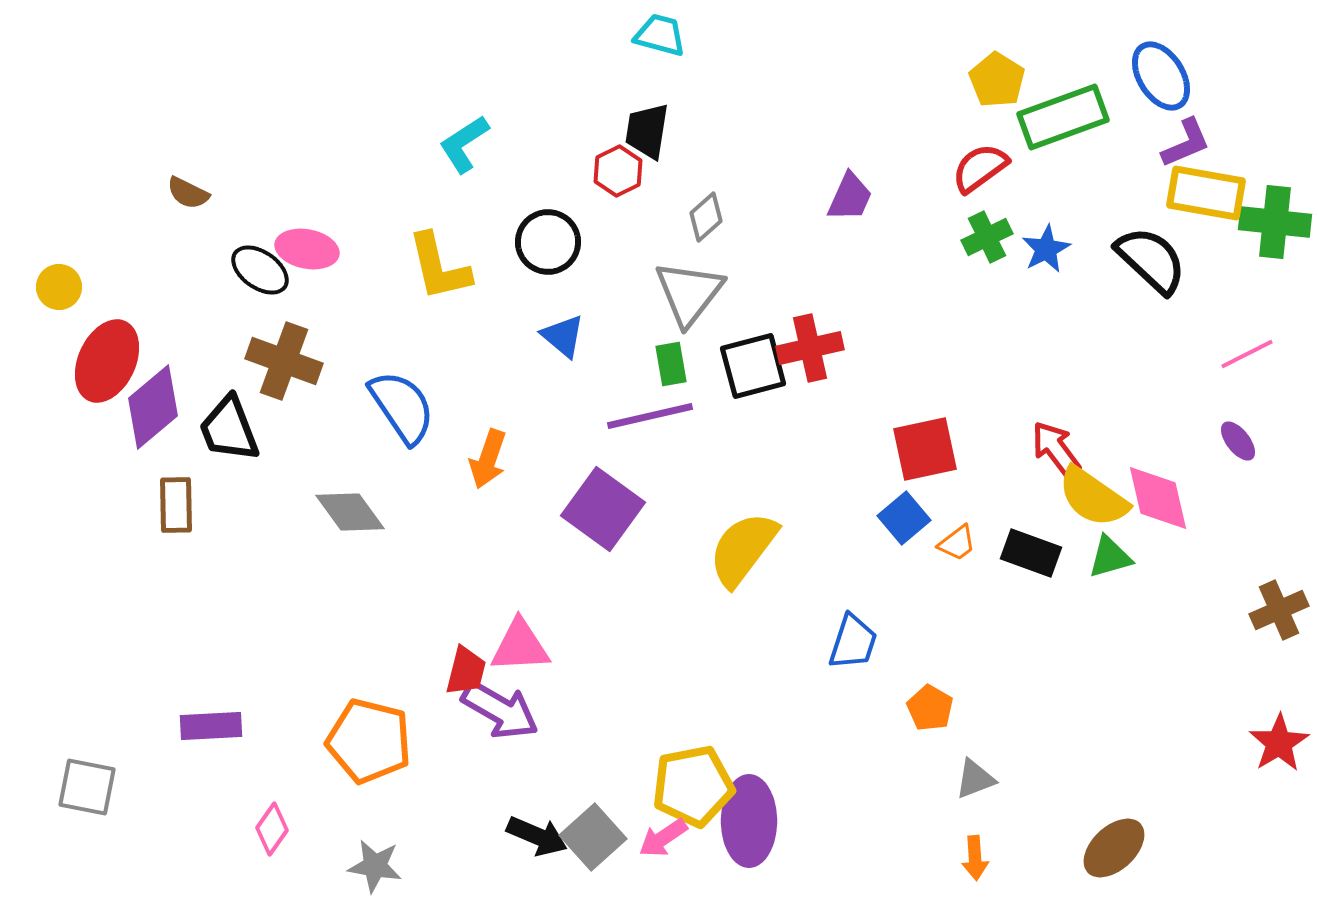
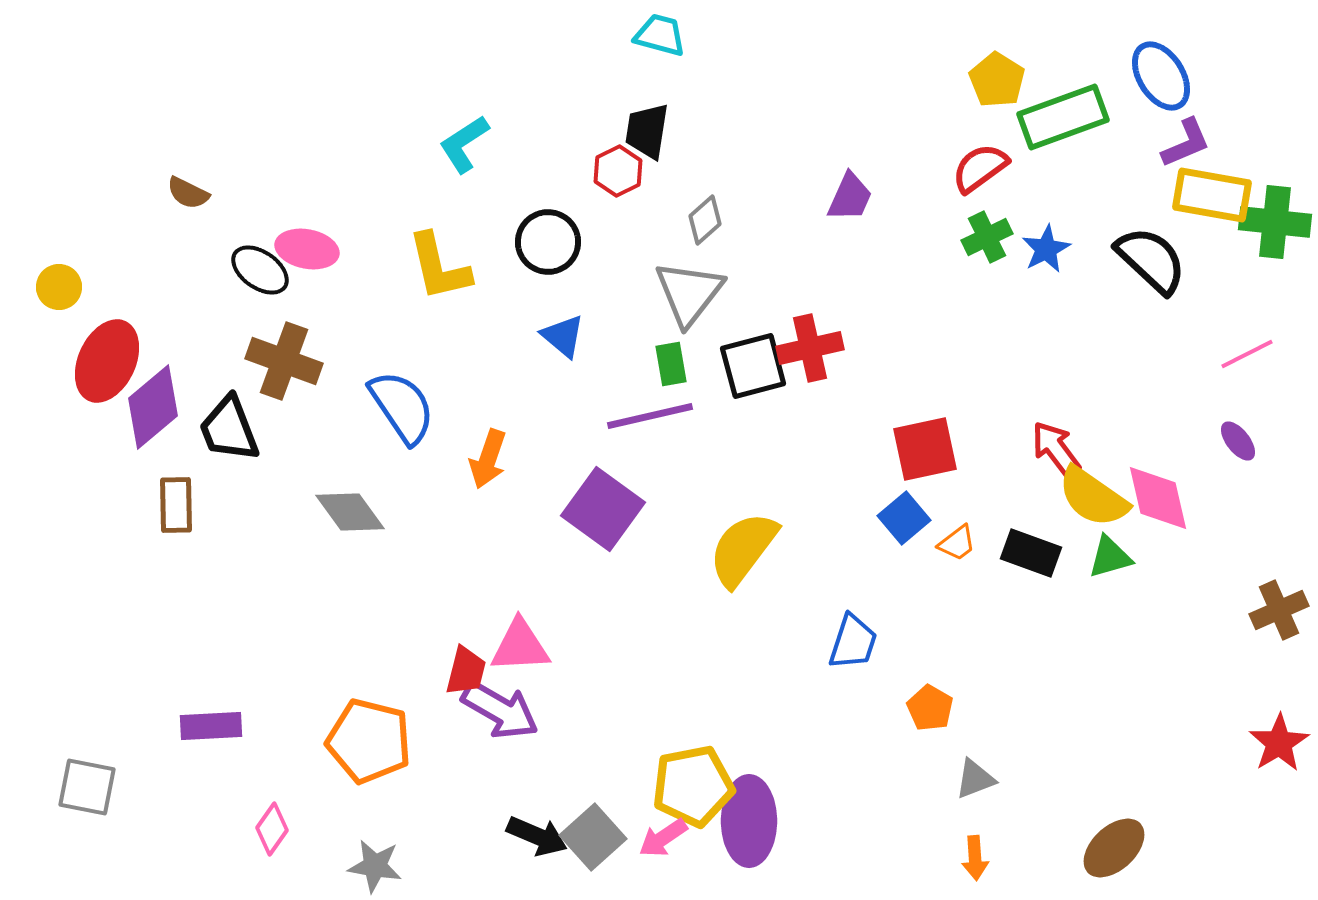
yellow rectangle at (1206, 193): moved 6 px right, 2 px down
gray diamond at (706, 217): moved 1 px left, 3 px down
